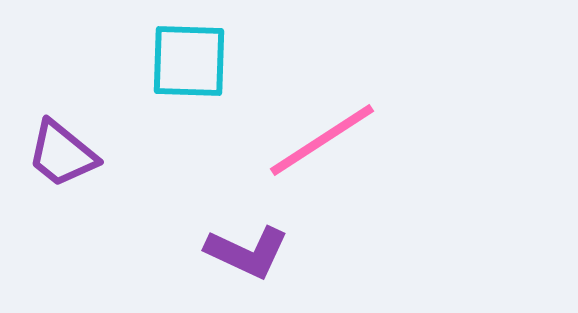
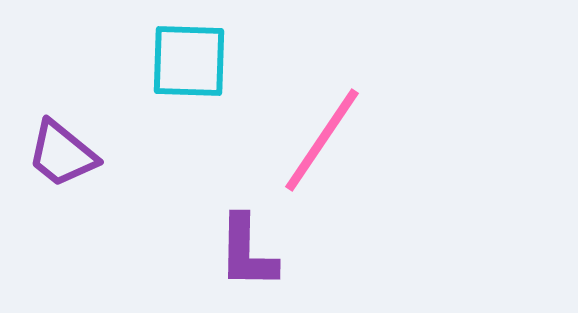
pink line: rotated 23 degrees counterclockwise
purple L-shape: rotated 66 degrees clockwise
